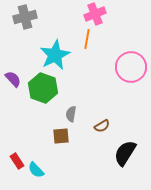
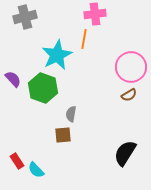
pink cross: rotated 15 degrees clockwise
orange line: moved 3 px left
cyan star: moved 2 px right
brown semicircle: moved 27 px right, 31 px up
brown square: moved 2 px right, 1 px up
